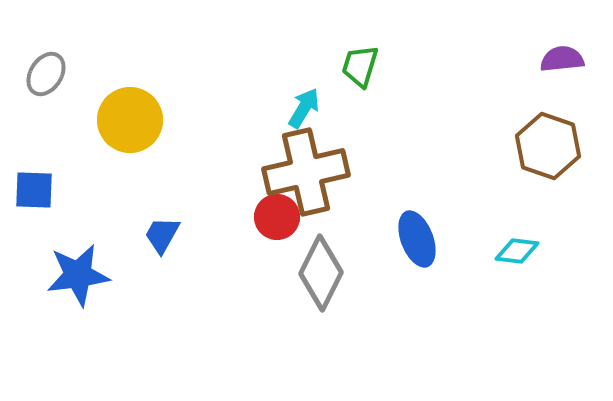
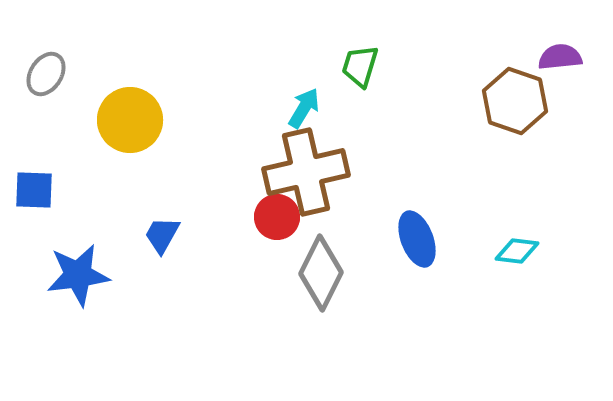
purple semicircle: moved 2 px left, 2 px up
brown hexagon: moved 33 px left, 45 px up
